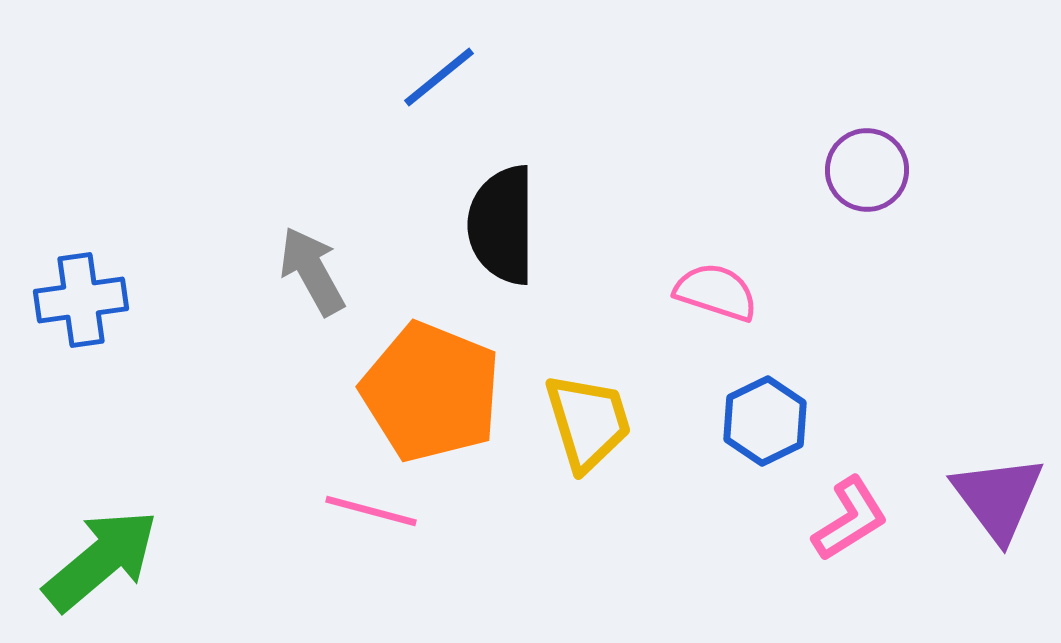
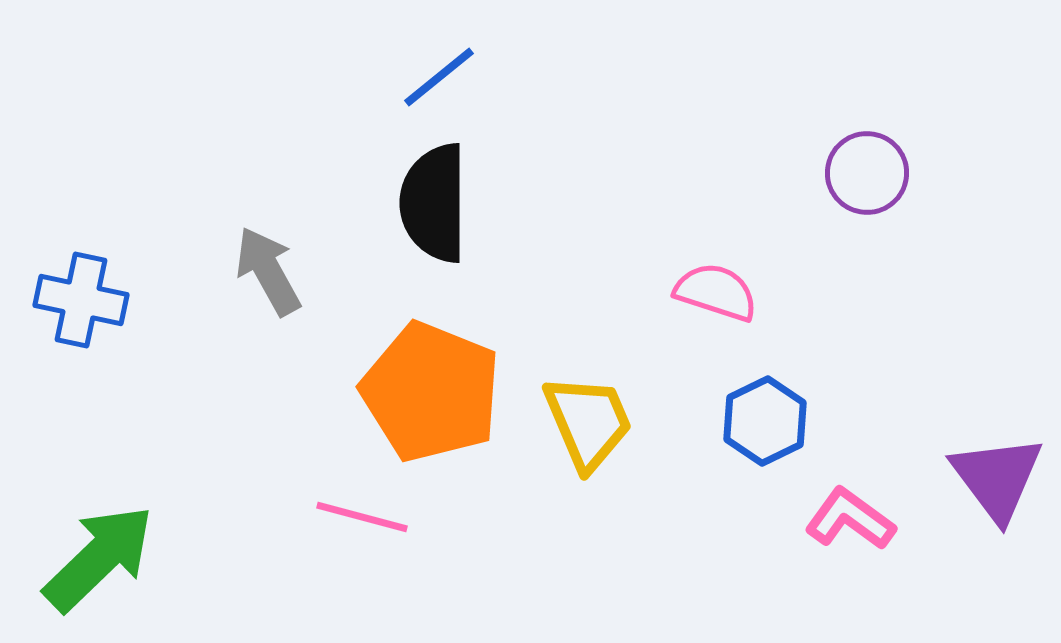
purple circle: moved 3 px down
black semicircle: moved 68 px left, 22 px up
gray arrow: moved 44 px left
blue cross: rotated 20 degrees clockwise
yellow trapezoid: rotated 6 degrees counterclockwise
purple triangle: moved 1 px left, 20 px up
pink line: moved 9 px left, 6 px down
pink L-shape: rotated 112 degrees counterclockwise
green arrow: moved 2 px left, 2 px up; rotated 4 degrees counterclockwise
